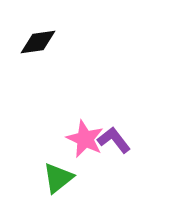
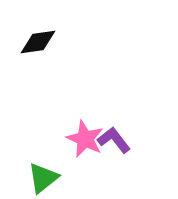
green triangle: moved 15 px left
